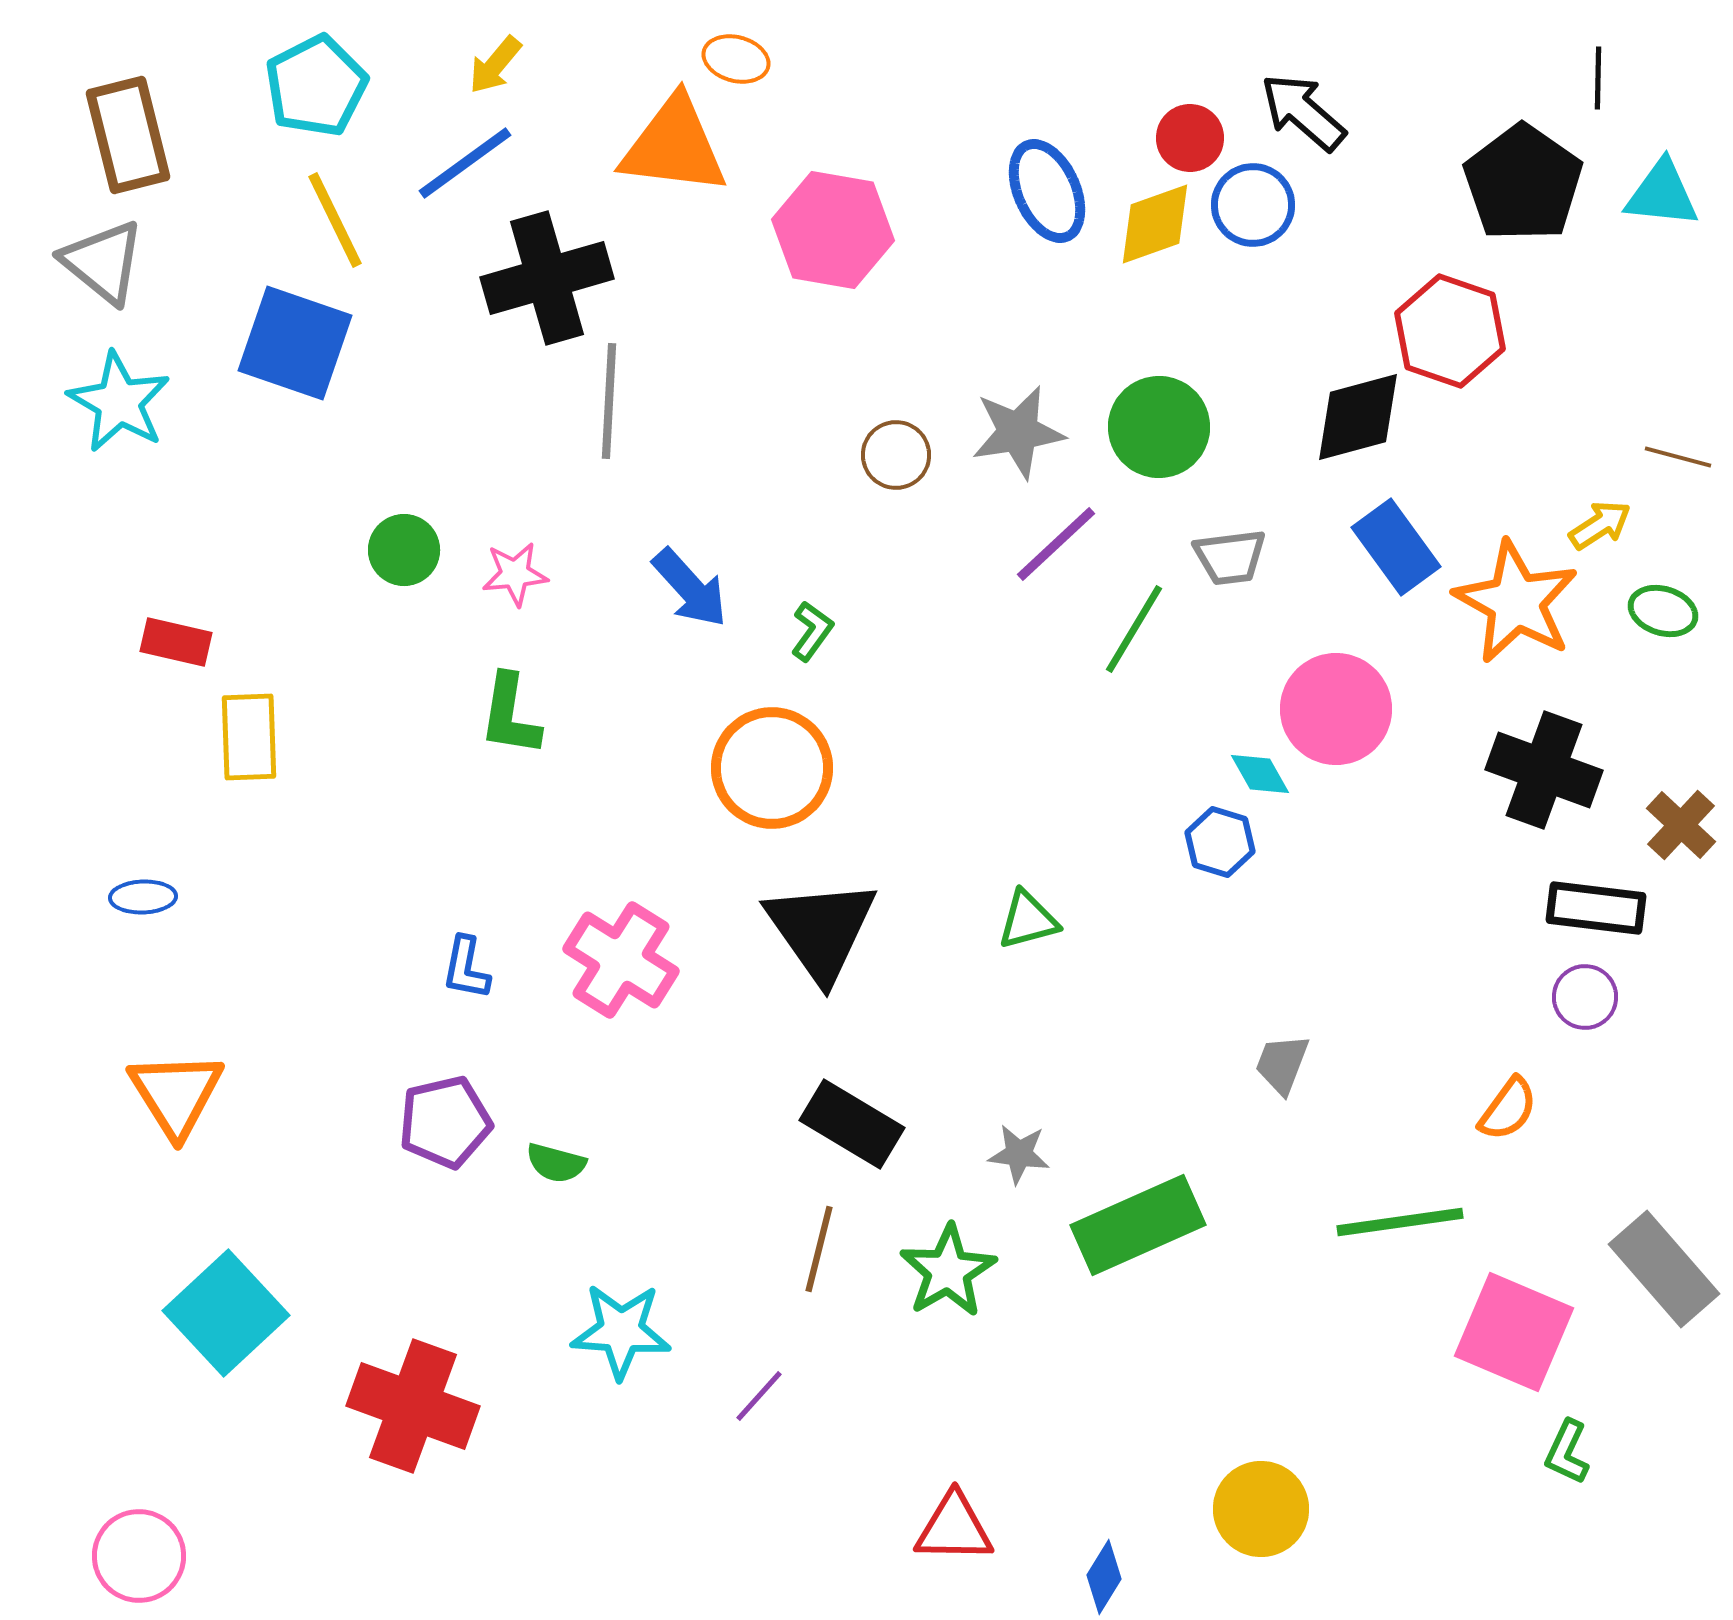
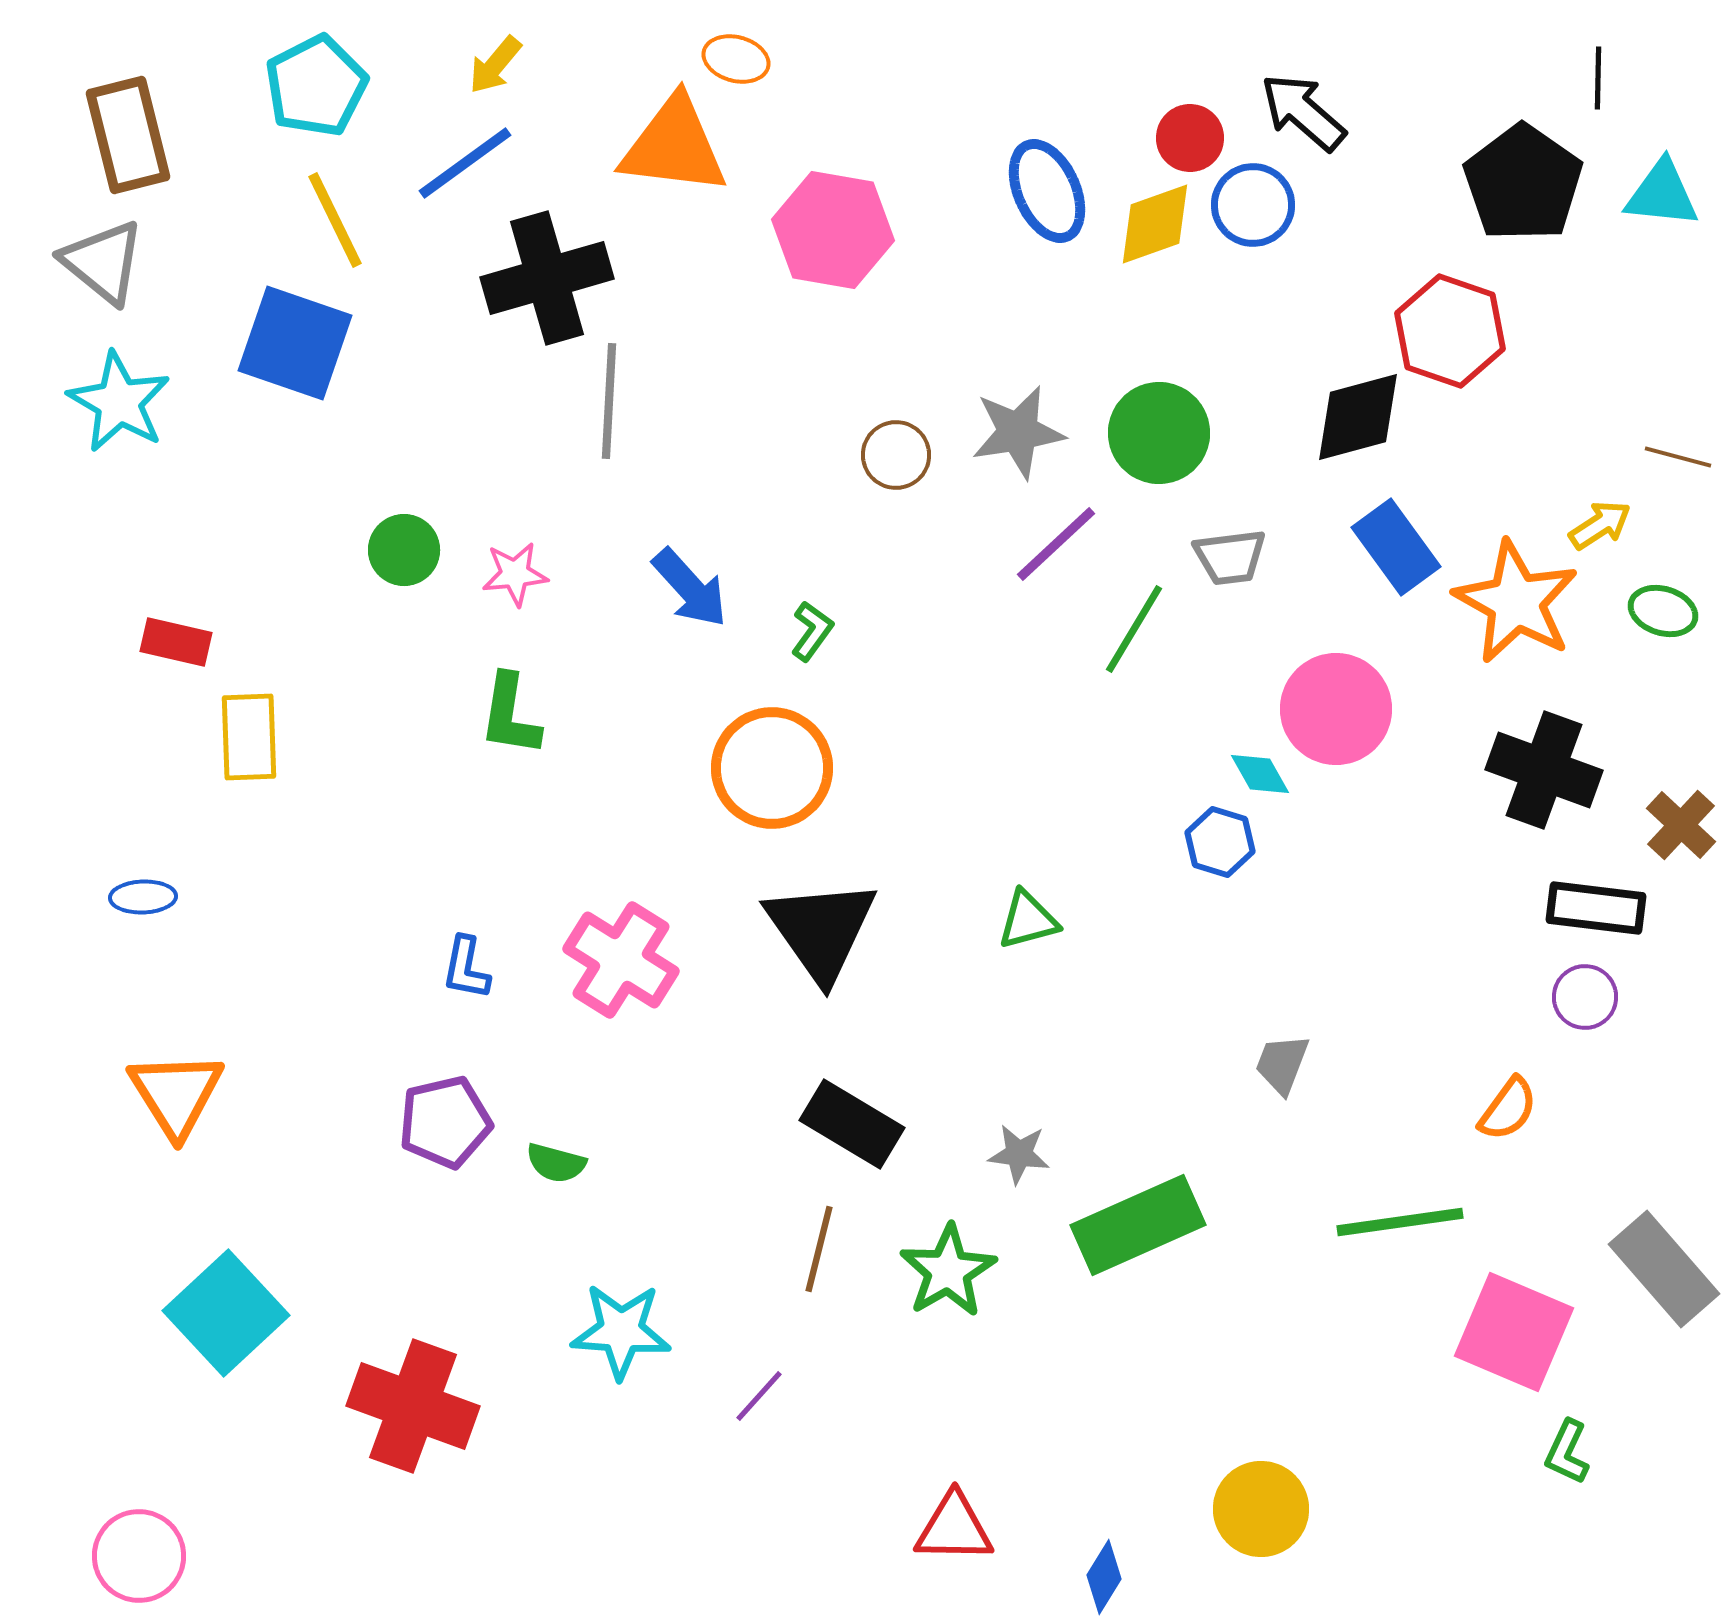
green circle at (1159, 427): moved 6 px down
